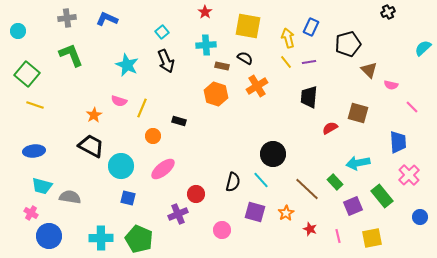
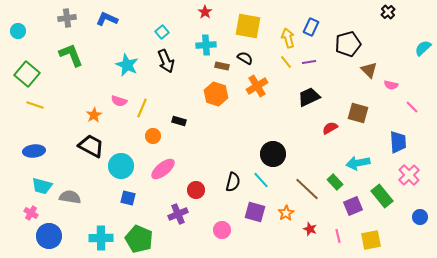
black cross at (388, 12): rotated 16 degrees counterclockwise
black trapezoid at (309, 97): rotated 60 degrees clockwise
red circle at (196, 194): moved 4 px up
yellow square at (372, 238): moved 1 px left, 2 px down
